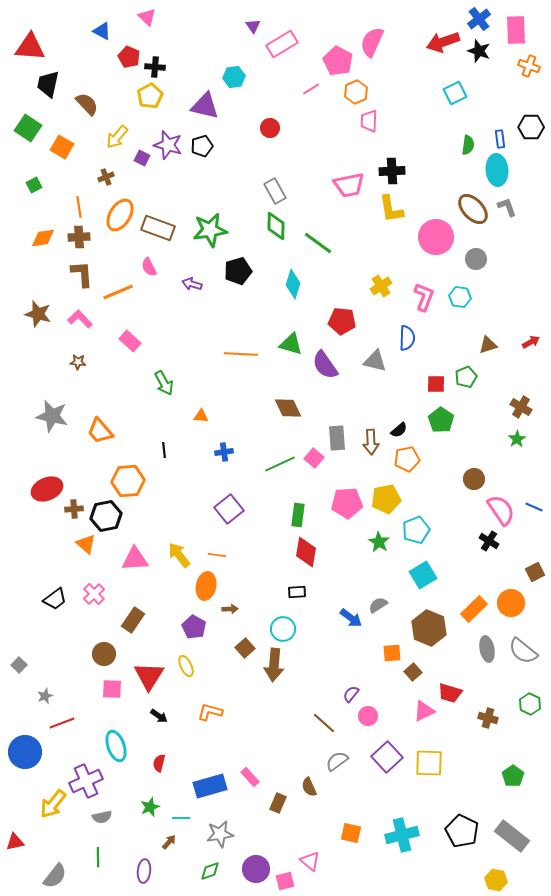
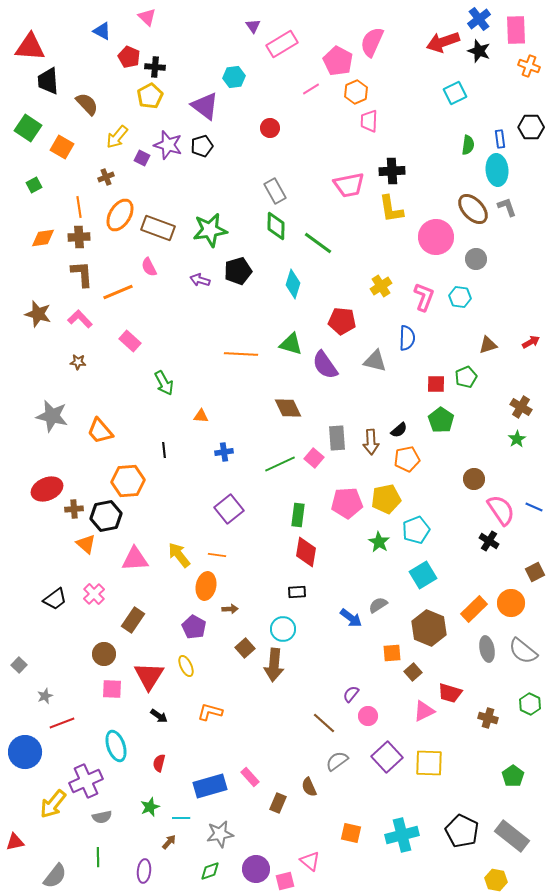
black trapezoid at (48, 84): moved 3 px up; rotated 16 degrees counterclockwise
purple triangle at (205, 106): rotated 24 degrees clockwise
purple arrow at (192, 284): moved 8 px right, 4 px up
